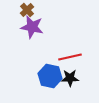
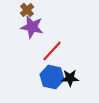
red line: moved 18 px left, 6 px up; rotated 35 degrees counterclockwise
blue hexagon: moved 2 px right, 1 px down
